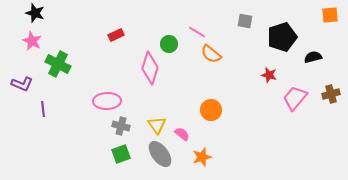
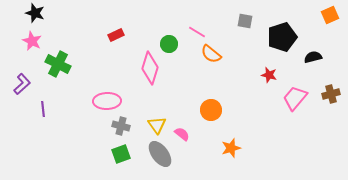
orange square: rotated 18 degrees counterclockwise
purple L-shape: rotated 65 degrees counterclockwise
orange star: moved 29 px right, 9 px up
